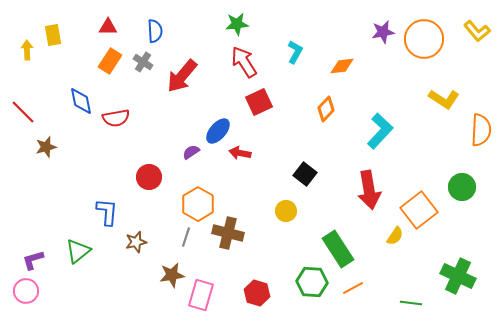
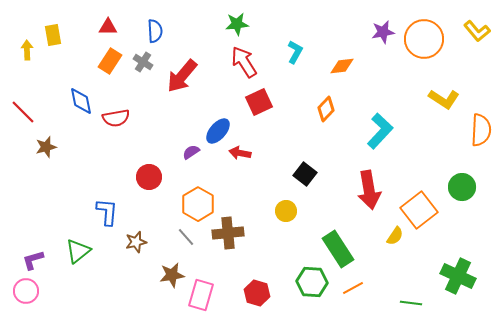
brown cross at (228, 233): rotated 20 degrees counterclockwise
gray line at (186, 237): rotated 60 degrees counterclockwise
